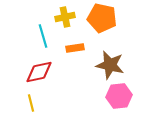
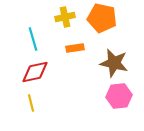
cyan line: moved 10 px left, 3 px down
brown star: moved 4 px right, 2 px up
red diamond: moved 4 px left
